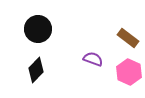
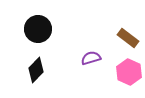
purple semicircle: moved 2 px left, 1 px up; rotated 36 degrees counterclockwise
